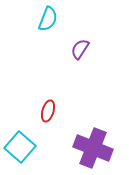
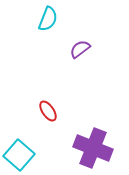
purple semicircle: rotated 20 degrees clockwise
red ellipse: rotated 50 degrees counterclockwise
cyan square: moved 1 px left, 8 px down
